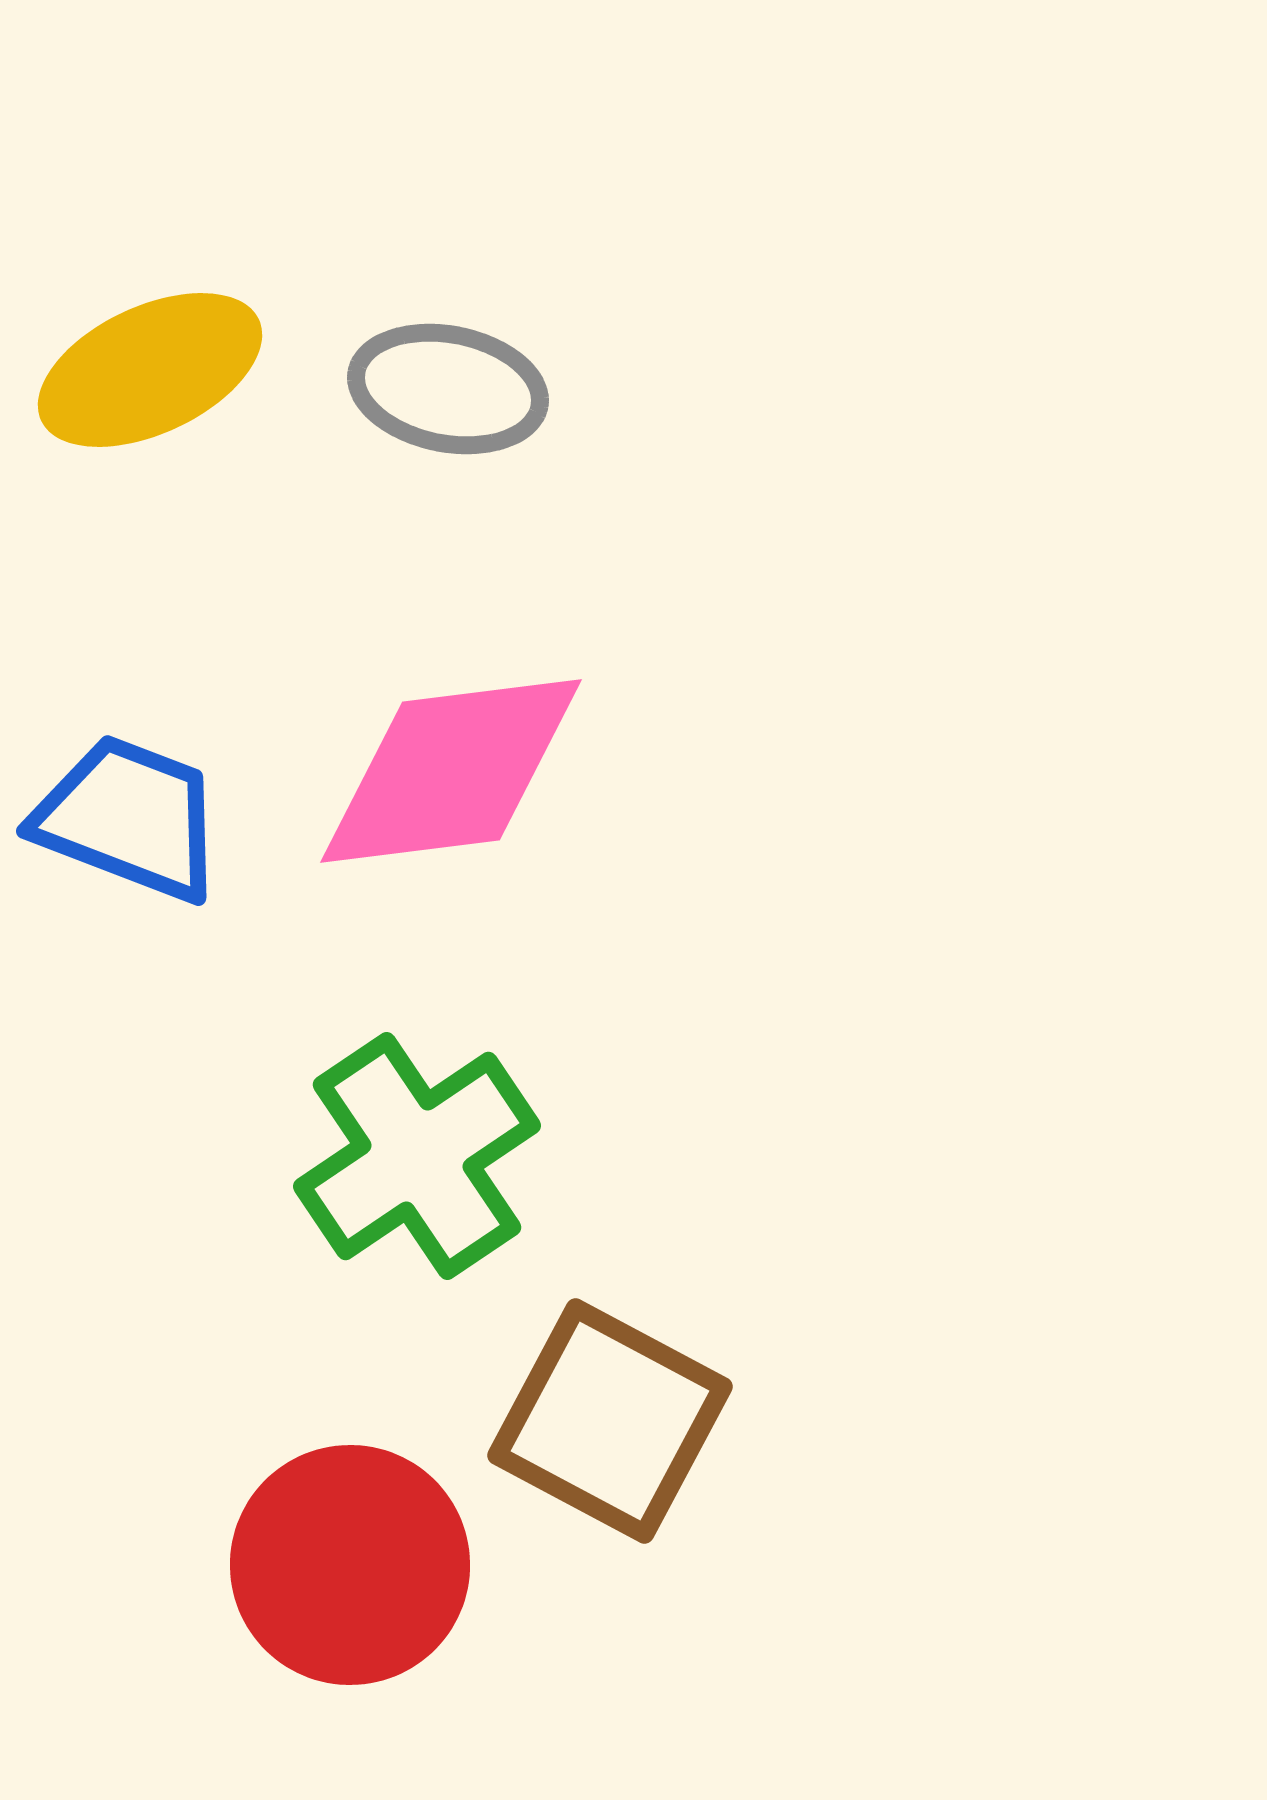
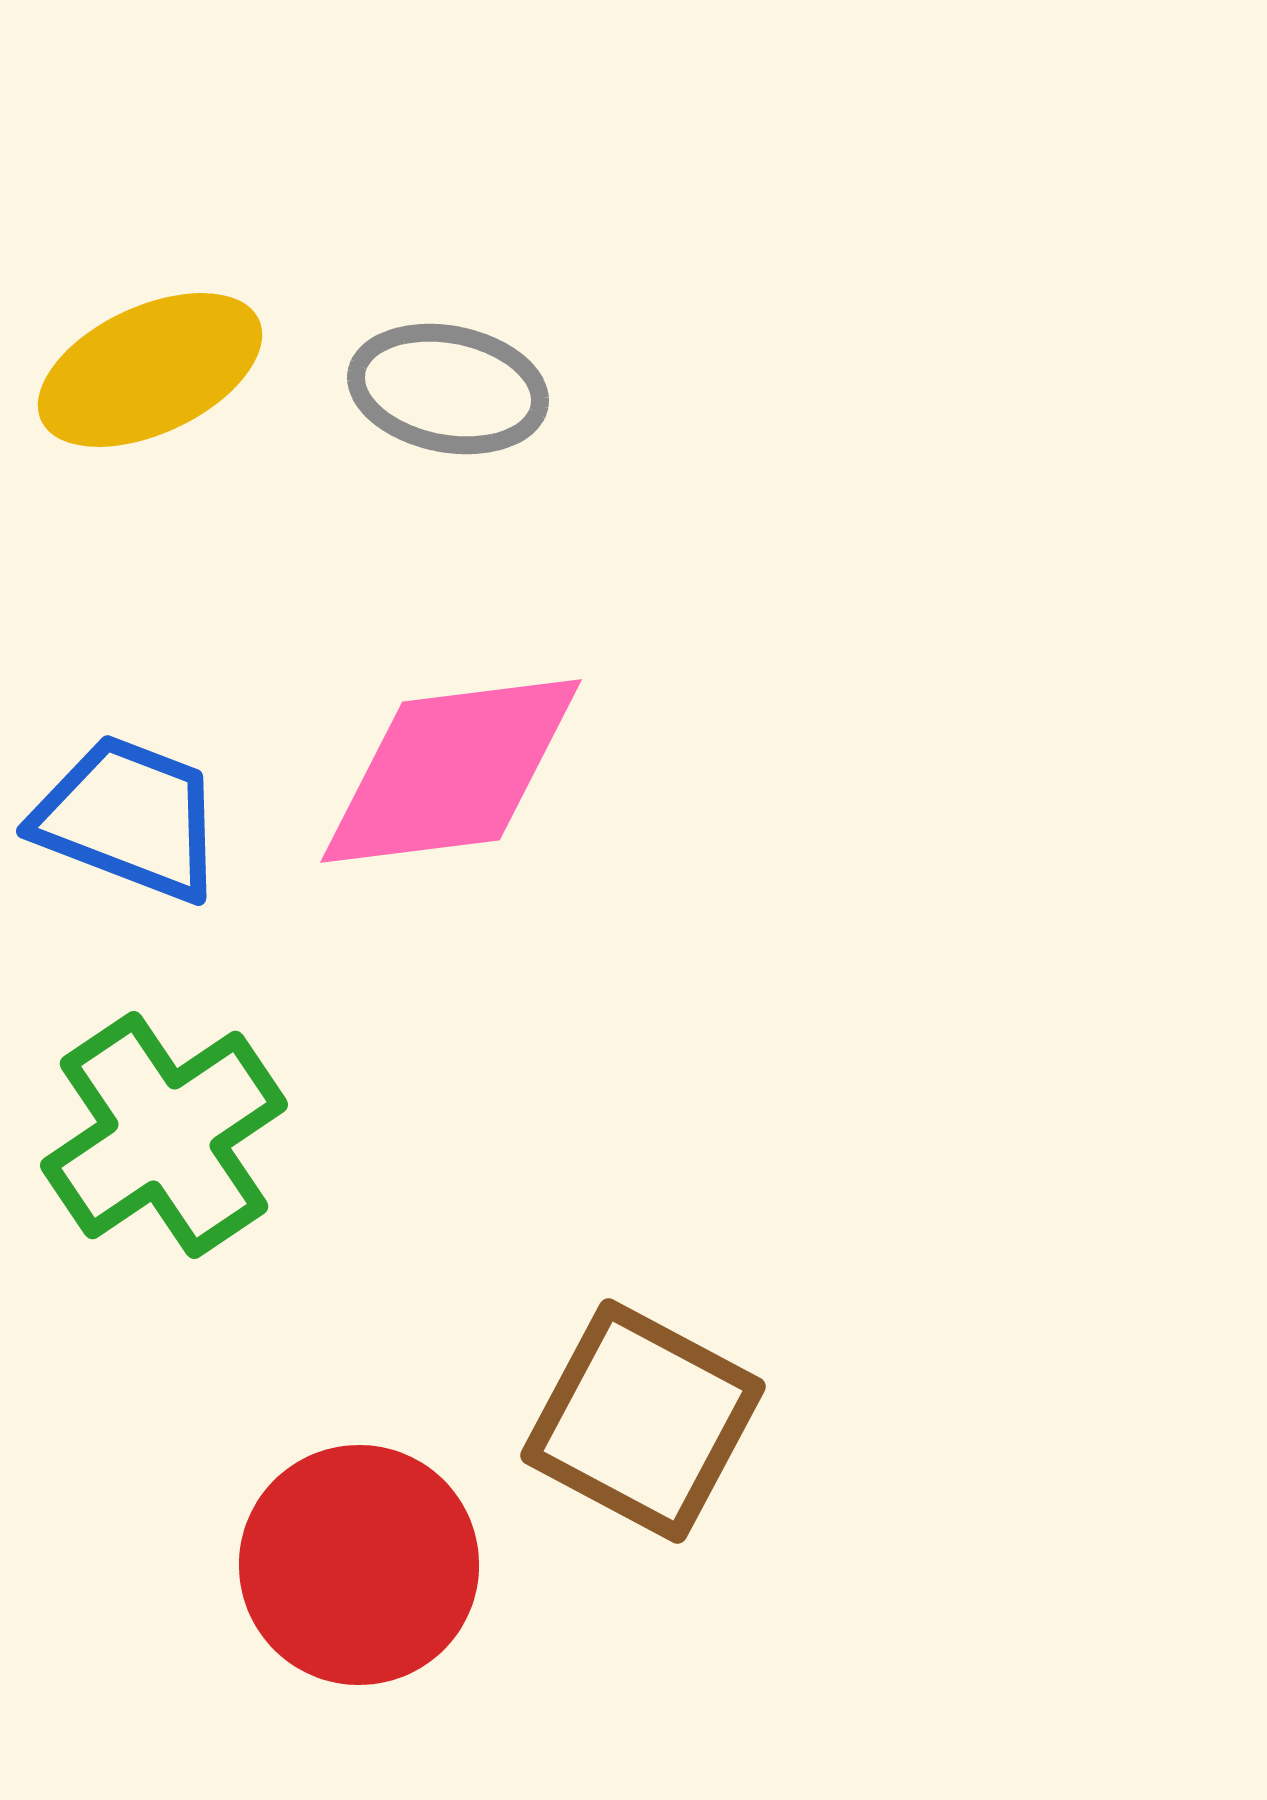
green cross: moved 253 px left, 21 px up
brown square: moved 33 px right
red circle: moved 9 px right
